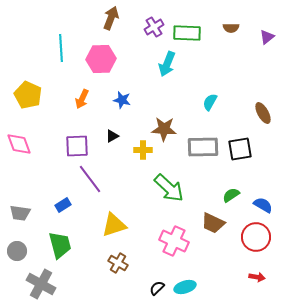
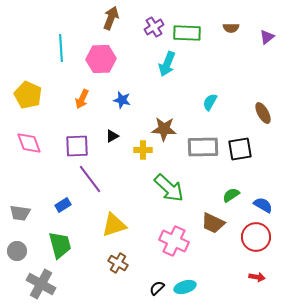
pink diamond: moved 10 px right, 1 px up
